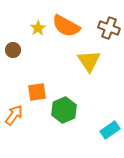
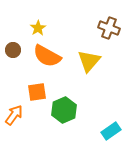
orange semicircle: moved 19 px left, 30 px down
yellow triangle: rotated 15 degrees clockwise
cyan rectangle: moved 1 px right, 1 px down
